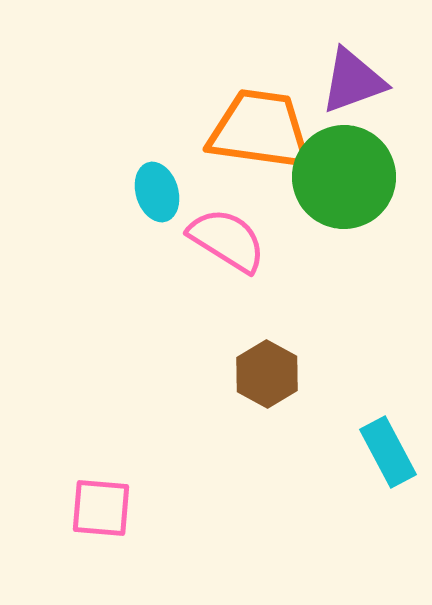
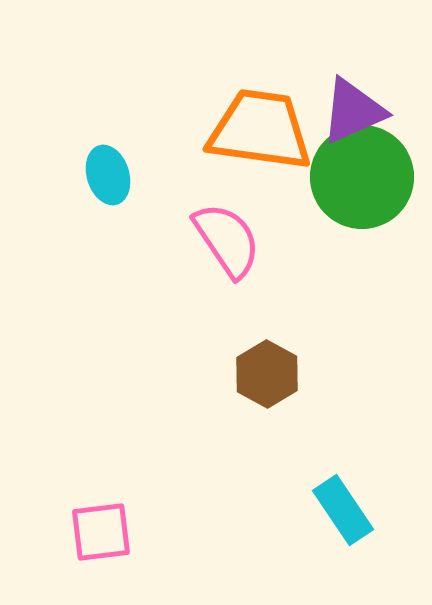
purple triangle: moved 30 px down; rotated 4 degrees counterclockwise
green circle: moved 18 px right
cyan ellipse: moved 49 px left, 17 px up
pink semicircle: rotated 24 degrees clockwise
cyan rectangle: moved 45 px left, 58 px down; rotated 6 degrees counterclockwise
pink square: moved 24 px down; rotated 12 degrees counterclockwise
